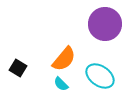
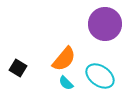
cyan semicircle: moved 5 px right, 1 px up
